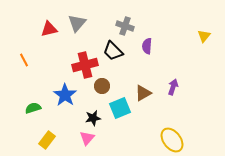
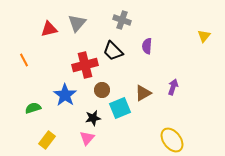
gray cross: moved 3 px left, 6 px up
brown circle: moved 4 px down
